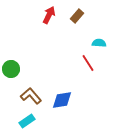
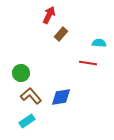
brown rectangle: moved 16 px left, 18 px down
red line: rotated 48 degrees counterclockwise
green circle: moved 10 px right, 4 px down
blue diamond: moved 1 px left, 3 px up
